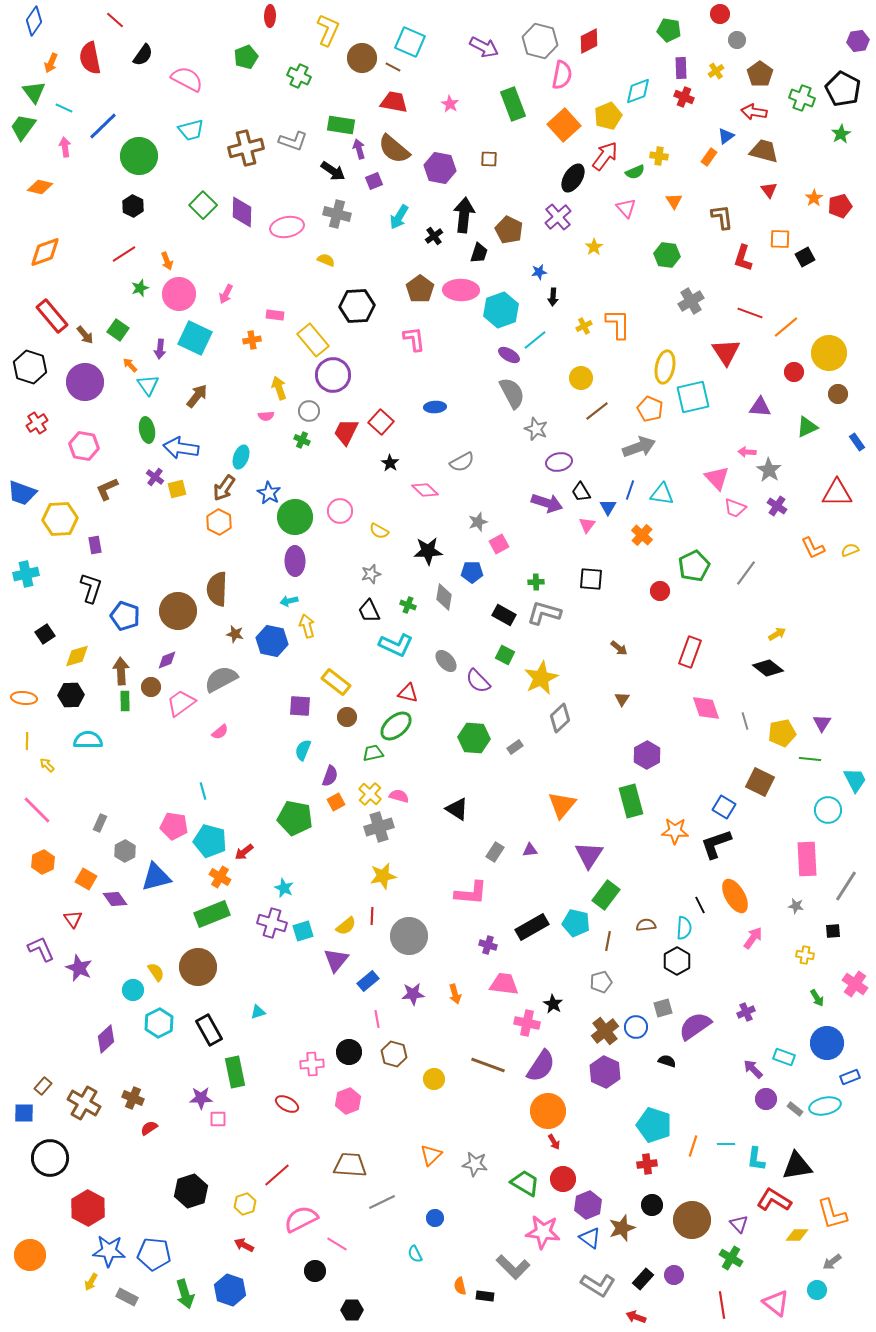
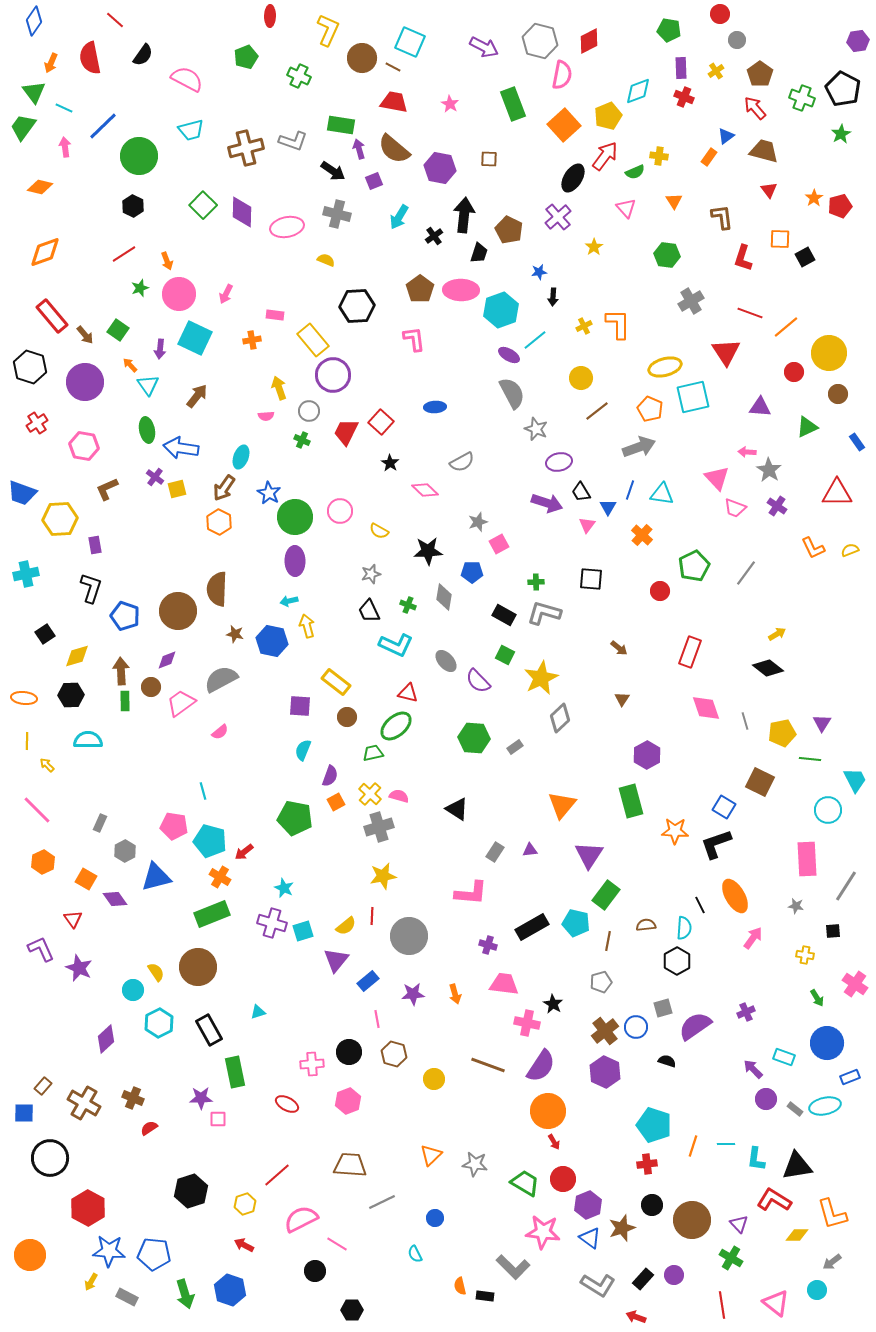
red arrow at (754, 112): moved 1 px right, 4 px up; rotated 40 degrees clockwise
yellow ellipse at (665, 367): rotated 64 degrees clockwise
